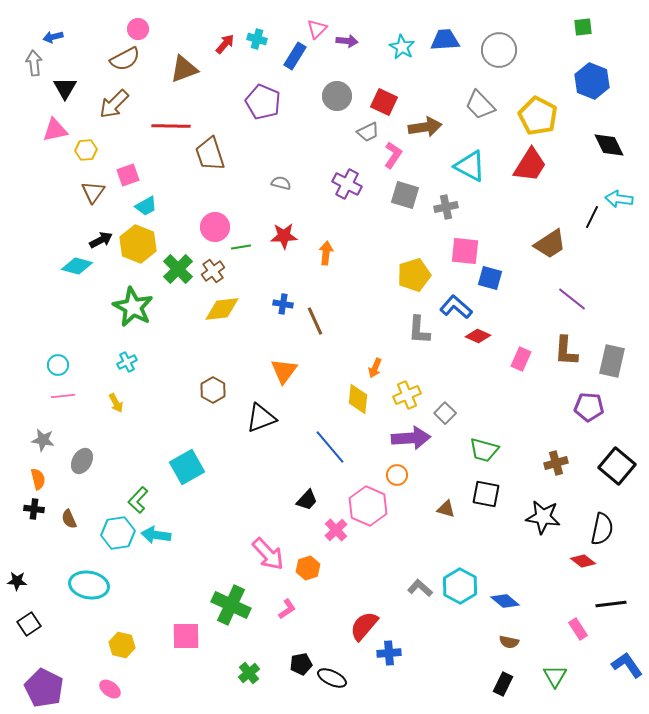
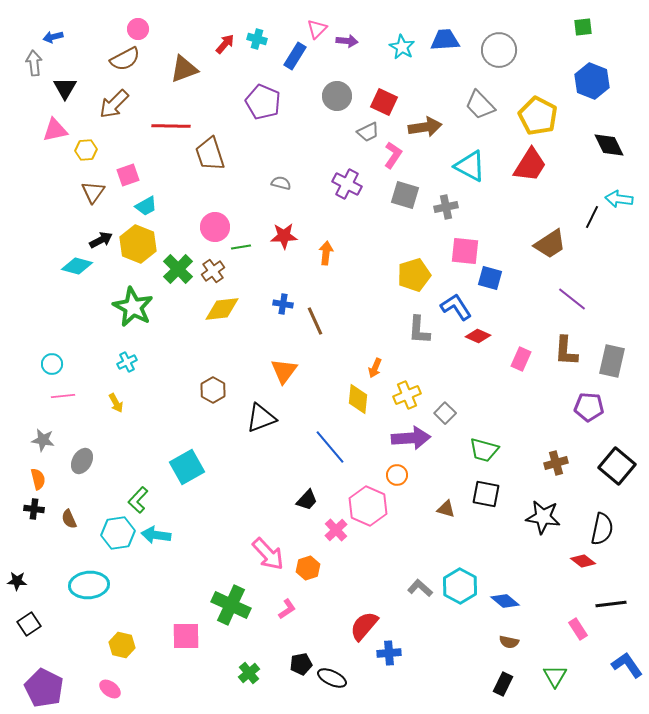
blue L-shape at (456, 307): rotated 16 degrees clockwise
cyan circle at (58, 365): moved 6 px left, 1 px up
cyan ellipse at (89, 585): rotated 15 degrees counterclockwise
